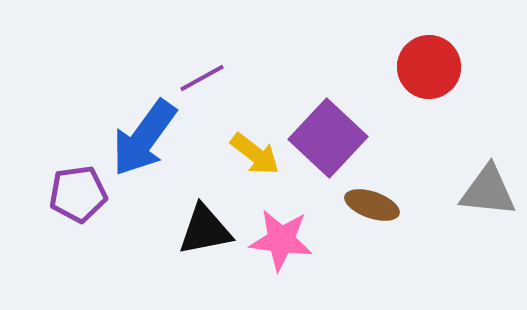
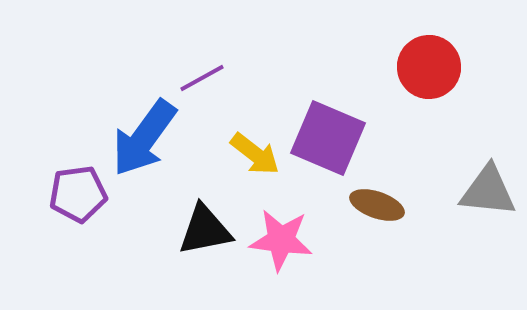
purple square: rotated 20 degrees counterclockwise
brown ellipse: moved 5 px right
